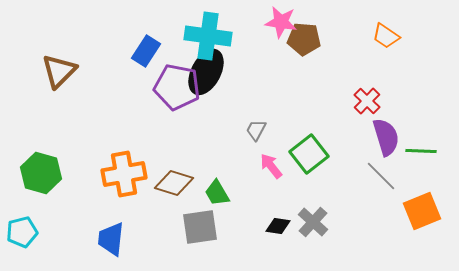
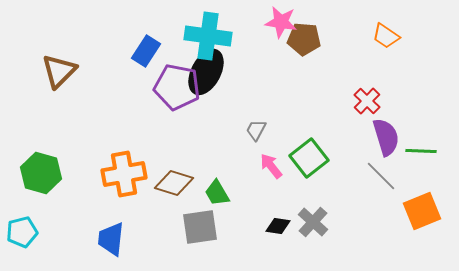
green square: moved 4 px down
